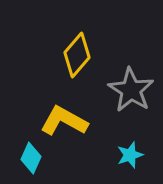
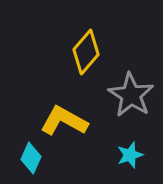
yellow diamond: moved 9 px right, 3 px up
gray star: moved 5 px down
